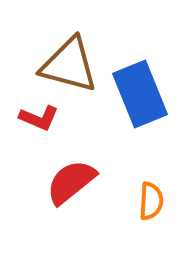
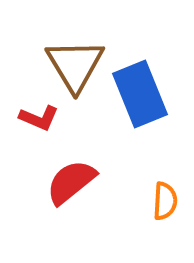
brown triangle: moved 6 px right; rotated 44 degrees clockwise
orange semicircle: moved 14 px right
